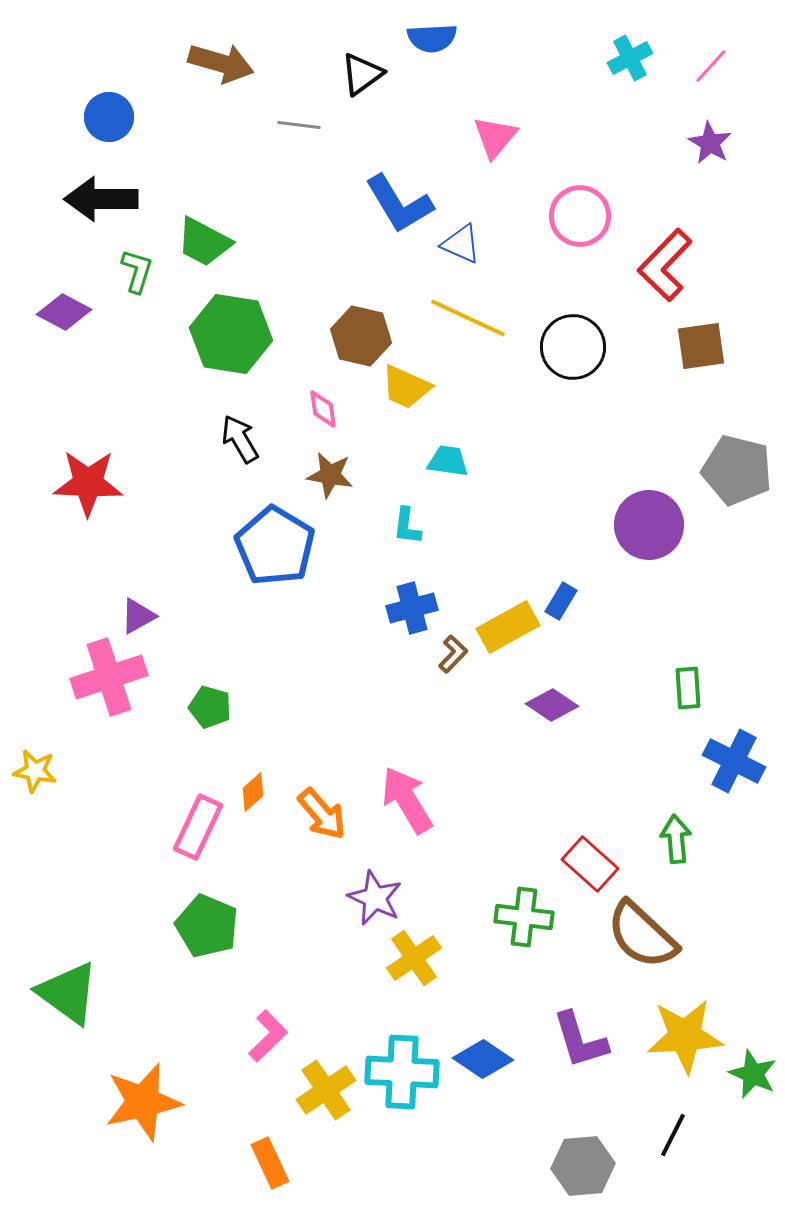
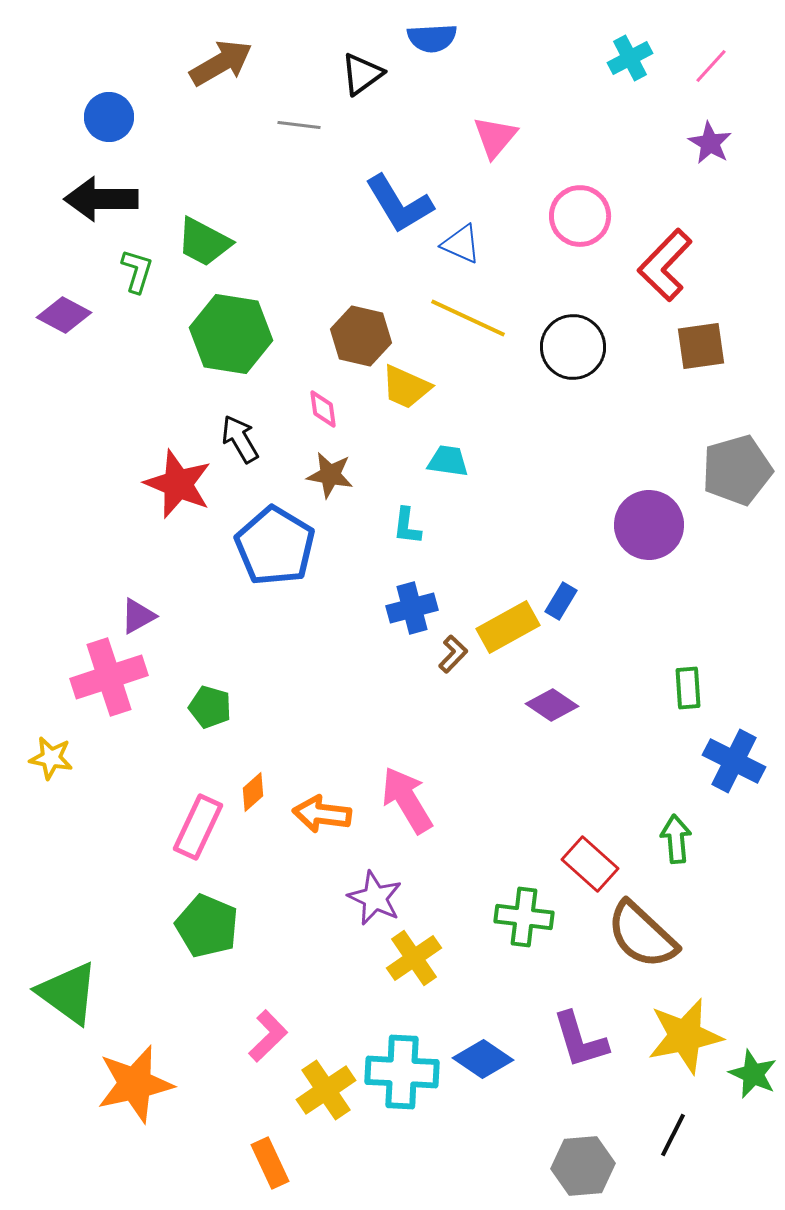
brown arrow at (221, 63): rotated 46 degrees counterclockwise
purple diamond at (64, 312): moved 3 px down
gray pentagon at (737, 470): rotated 30 degrees counterclockwise
red star at (88, 483): moved 90 px right, 1 px down; rotated 20 degrees clockwise
yellow star at (35, 771): moved 16 px right, 13 px up
orange arrow at (322, 814): rotated 138 degrees clockwise
yellow star at (685, 1036): rotated 8 degrees counterclockwise
orange star at (143, 1102): moved 8 px left, 18 px up
